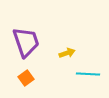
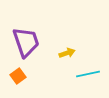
cyan line: rotated 15 degrees counterclockwise
orange square: moved 8 px left, 2 px up
